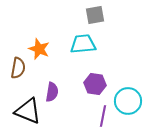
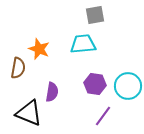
cyan circle: moved 15 px up
black triangle: moved 1 px right, 2 px down
purple line: rotated 25 degrees clockwise
